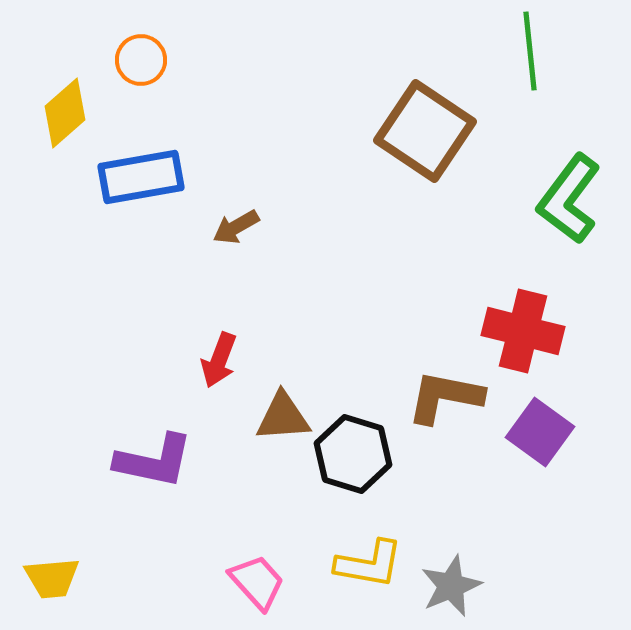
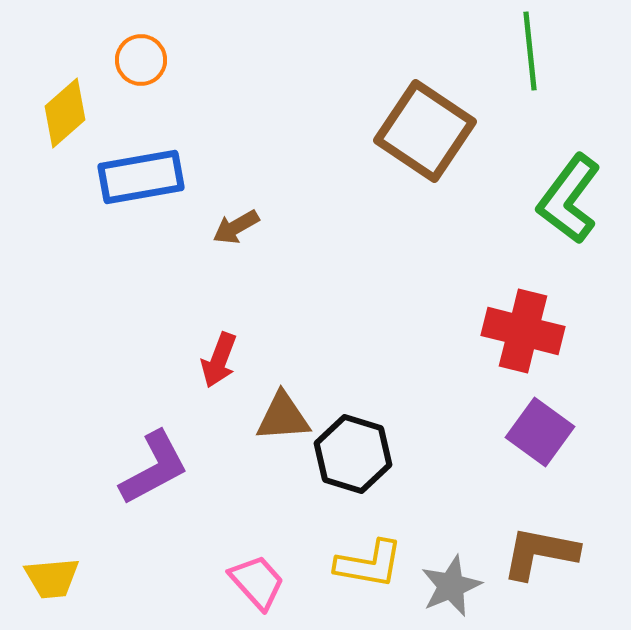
brown L-shape: moved 95 px right, 156 px down
purple L-shape: moved 7 px down; rotated 40 degrees counterclockwise
